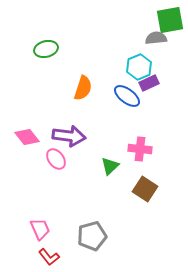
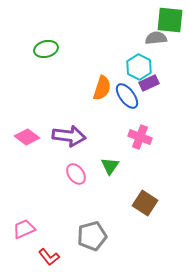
green square: rotated 16 degrees clockwise
cyan hexagon: rotated 10 degrees counterclockwise
orange semicircle: moved 19 px right
blue ellipse: rotated 16 degrees clockwise
pink diamond: rotated 15 degrees counterclockwise
pink cross: moved 12 px up; rotated 15 degrees clockwise
pink ellipse: moved 20 px right, 15 px down
green triangle: rotated 12 degrees counterclockwise
brown square: moved 14 px down
pink trapezoid: moved 16 px left; rotated 90 degrees counterclockwise
